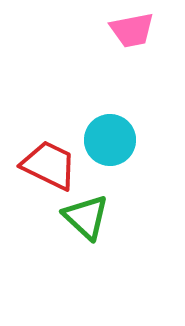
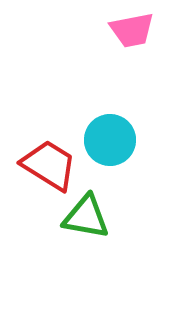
red trapezoid: rotated 6 degrees clockwise
green triangle: rotated 33 degrees counterclockwise
